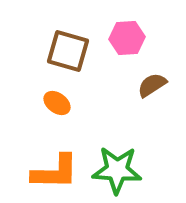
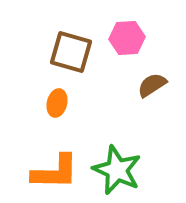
brown square: moved 3 px right, 1 px down
orange ellipse: rotated 68 degrees clockwise
green star: rotated 21 degrees clockwise
